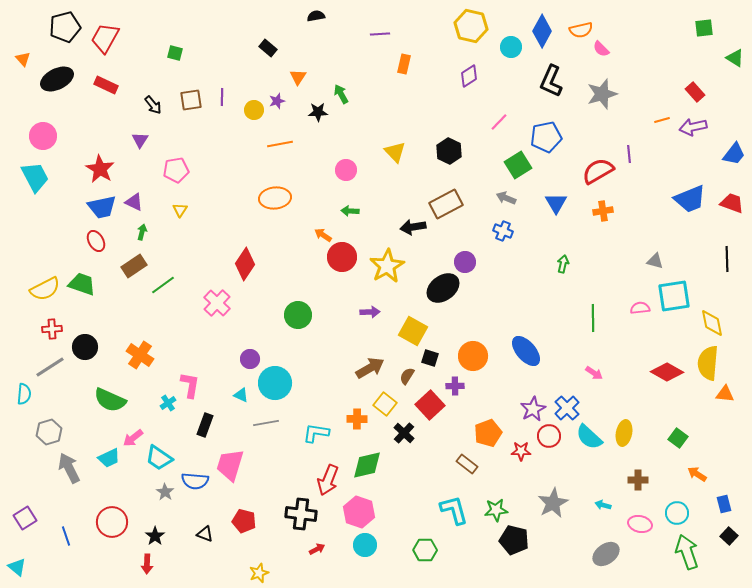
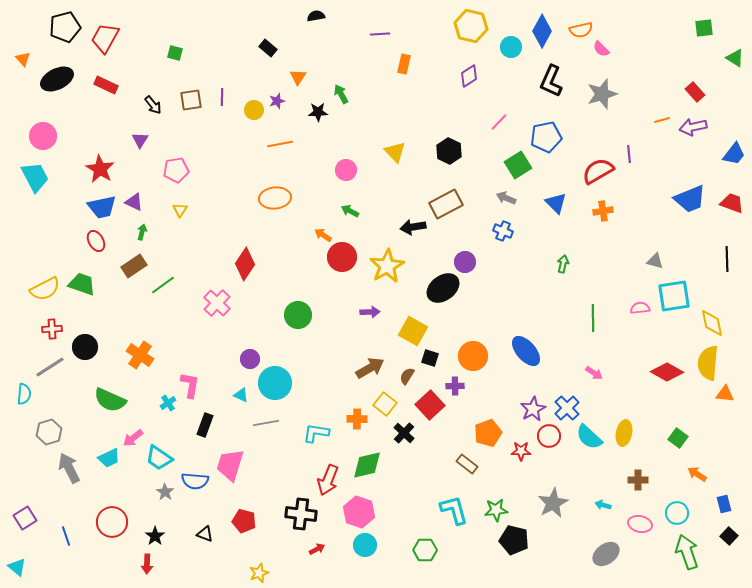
blue triangle at (556, 203): rotated 15 degrees counterclockwise
green arrow at (350, 211): rotated 24 degrees clockwise
